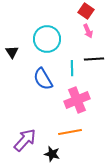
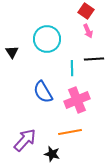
blue semicircle: moved 13 px down
